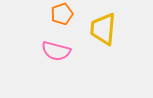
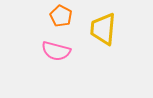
orange pentagon: moved 1 px left, 2 px down; rotated 25 degrees counterclockwise
